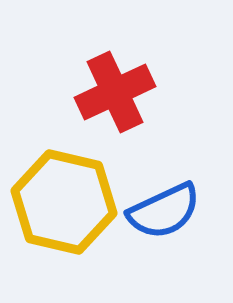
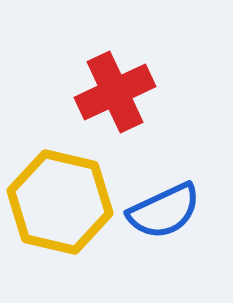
yellow hexagon: moved 4 px left
